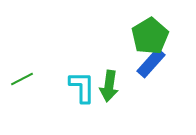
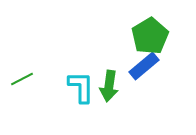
blue rectangle: moved 7 px left, 3 px down; rotated 8 degrees clockwise
cyan L-shape: moved 1 px left
